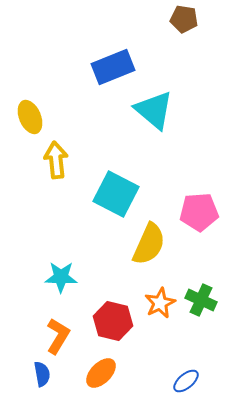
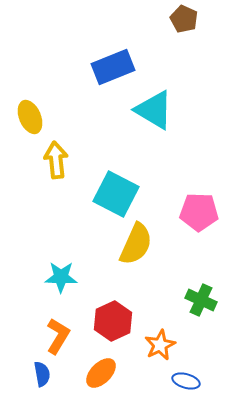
brown pentagon: rotated 16 degrees clockwise
cyan triangle: rotated 9 degrees counterclockwise
pink pentagon: rotated 6 degrees clockwise
yellow semicircle: moved 13 px left
orange star: moved 42 px down
red hexagon: rotated 21 degrees clockwise
blue ellipse: rotated 56 degrees clockwise
